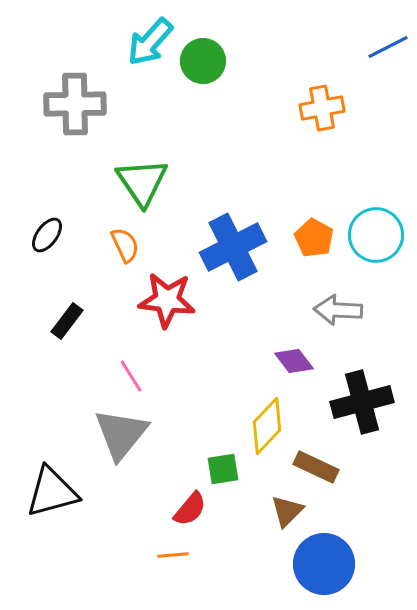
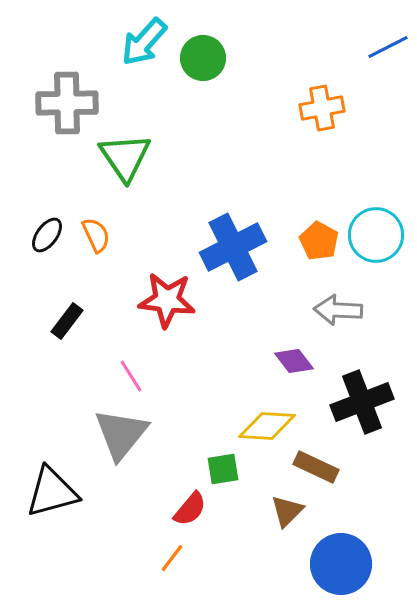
cyan arrow: moved 6 px left
green circle: moved 3 px up
gray cross: moved 8 px left, 1 px up
green triangle: moved 17 px left, 25 px up
orange pentagon: moved 5 px right, 3 px down
orange semicircle: moved 29 px left, 10 px up
black cross: rotated 6 degrees counterclockwise
yellow diamond: rotated 50 degrees clockwise
orange line: moved 1 px left, 3 px down; rotated 48 degrees counterclockwise
blue circle: moved 17 px right
